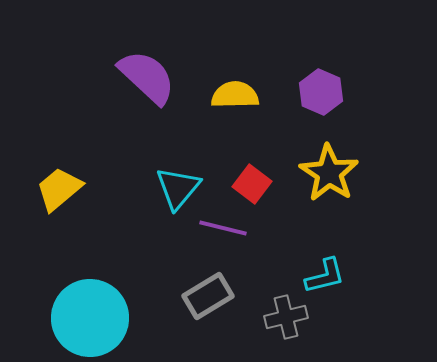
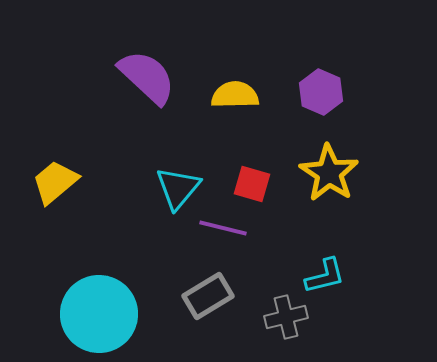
red square: rotated 21 degrees counterclockwise
yellow trapezoid: moved 4 px left, 7 px up
cyan circle: moved 9 px right, 4 px up
